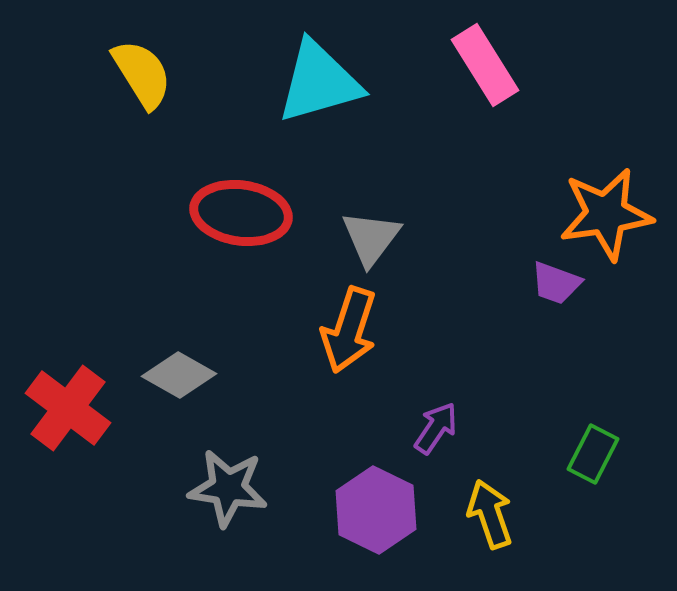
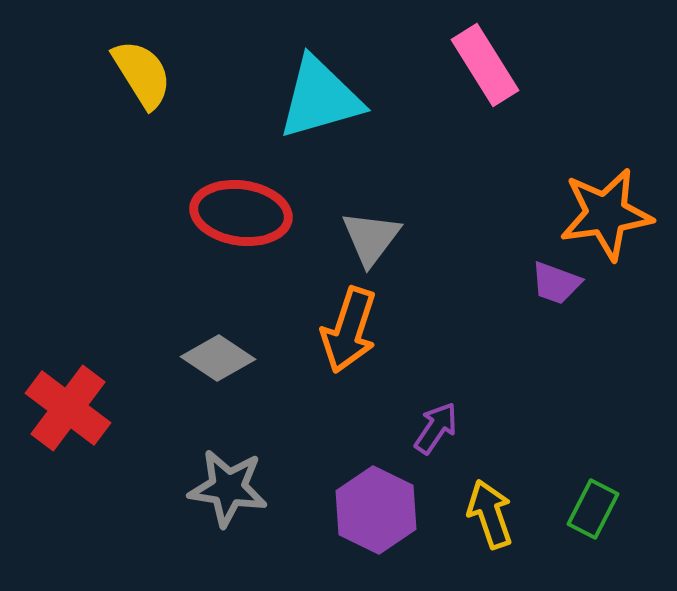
cyan triangle: moved 1 px right, 16 px down
gray diamond: moved 39 px right, 17 px up; rotated 4 degrees clockwise
green rectangle: moved 55 px down
